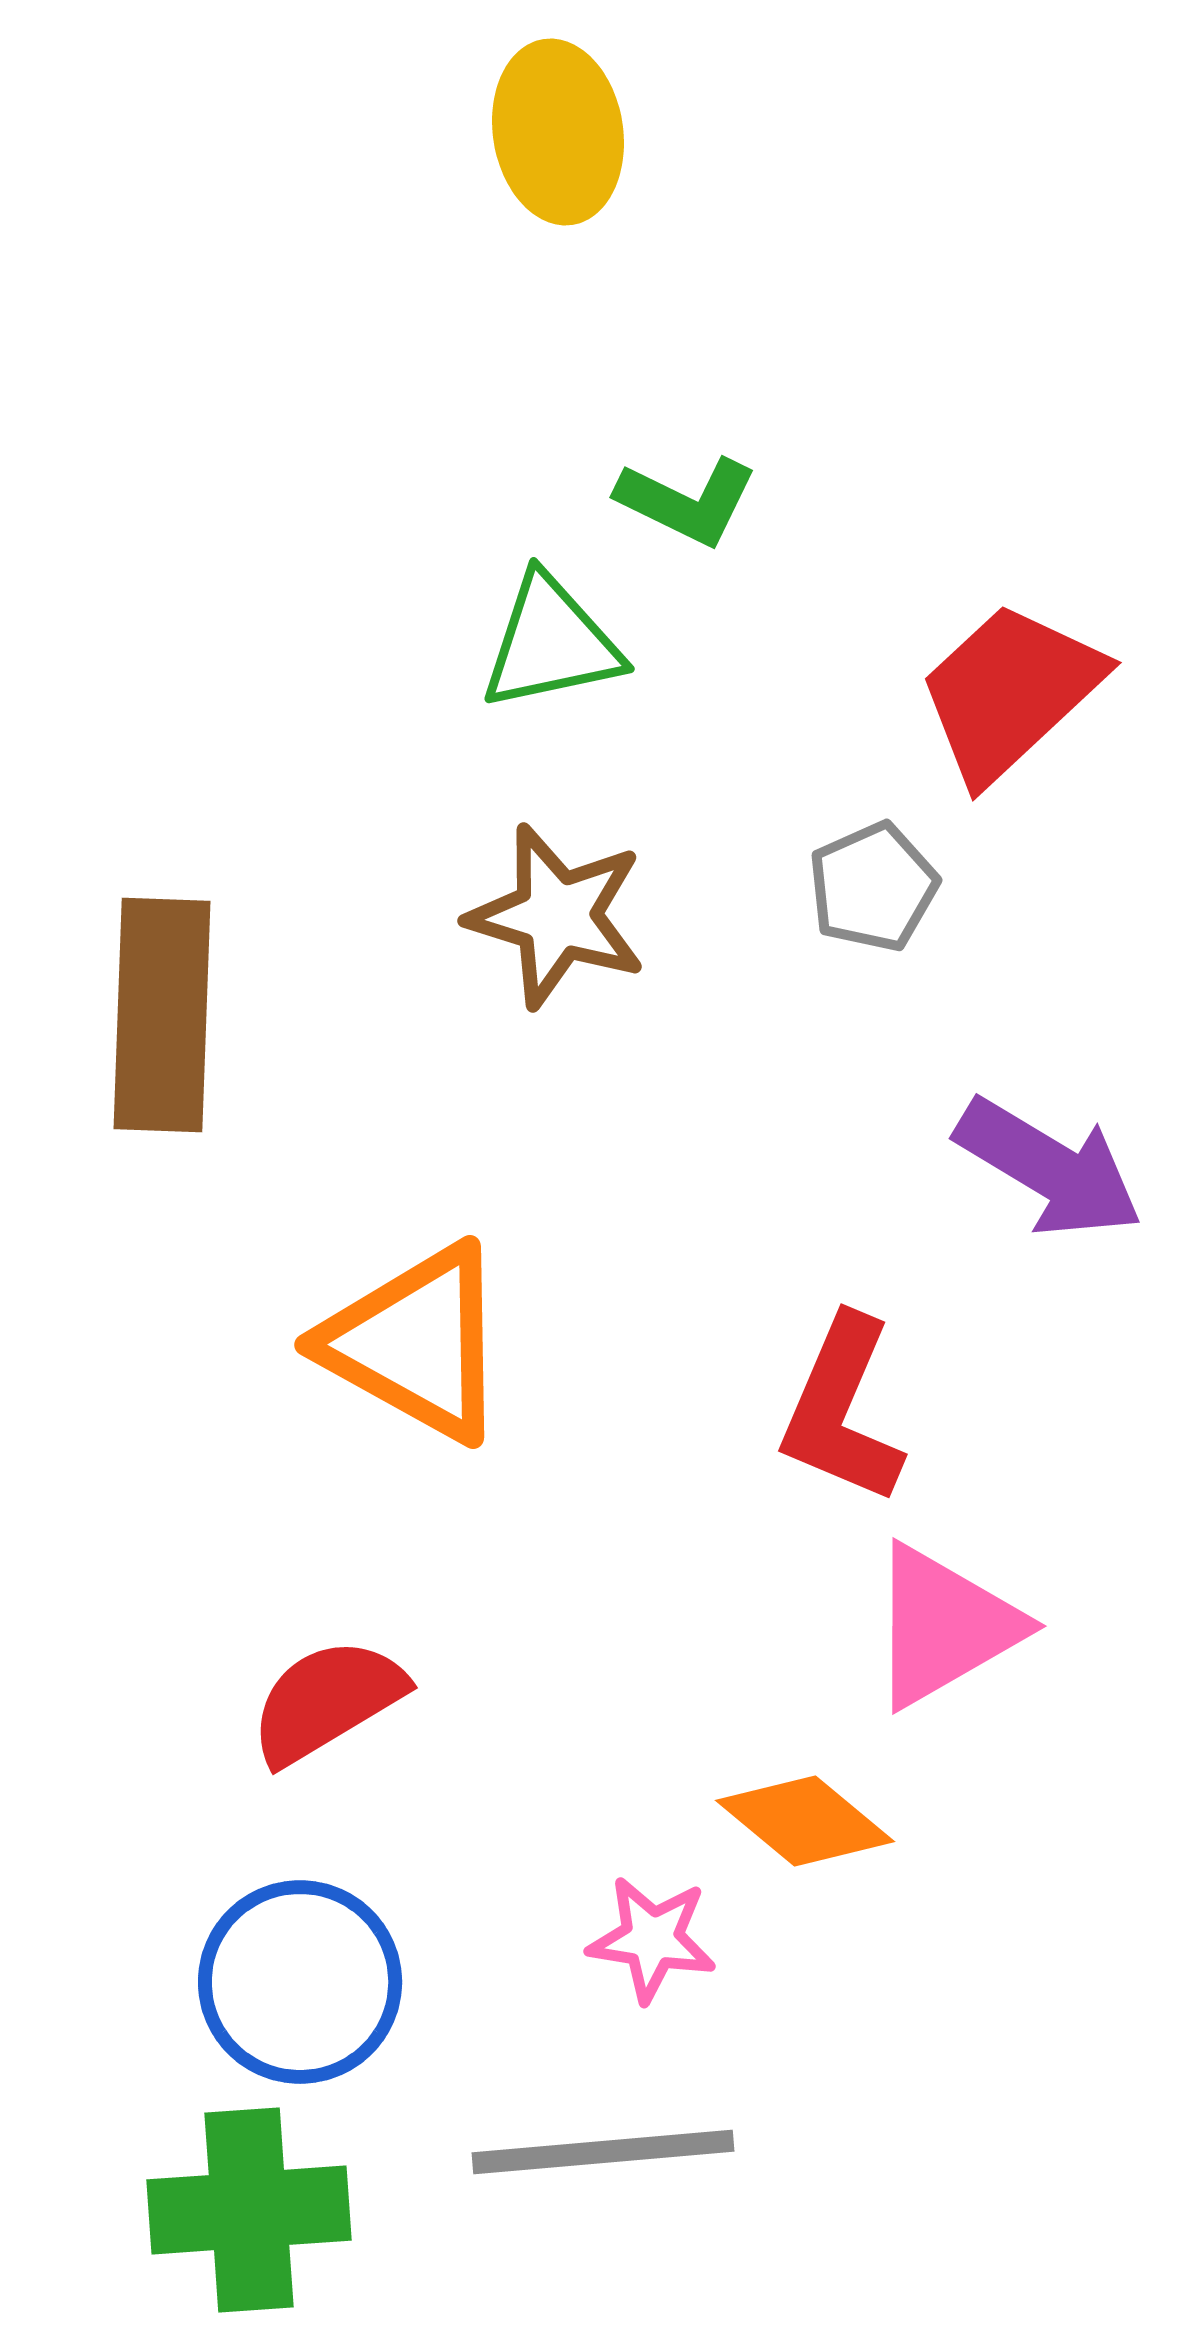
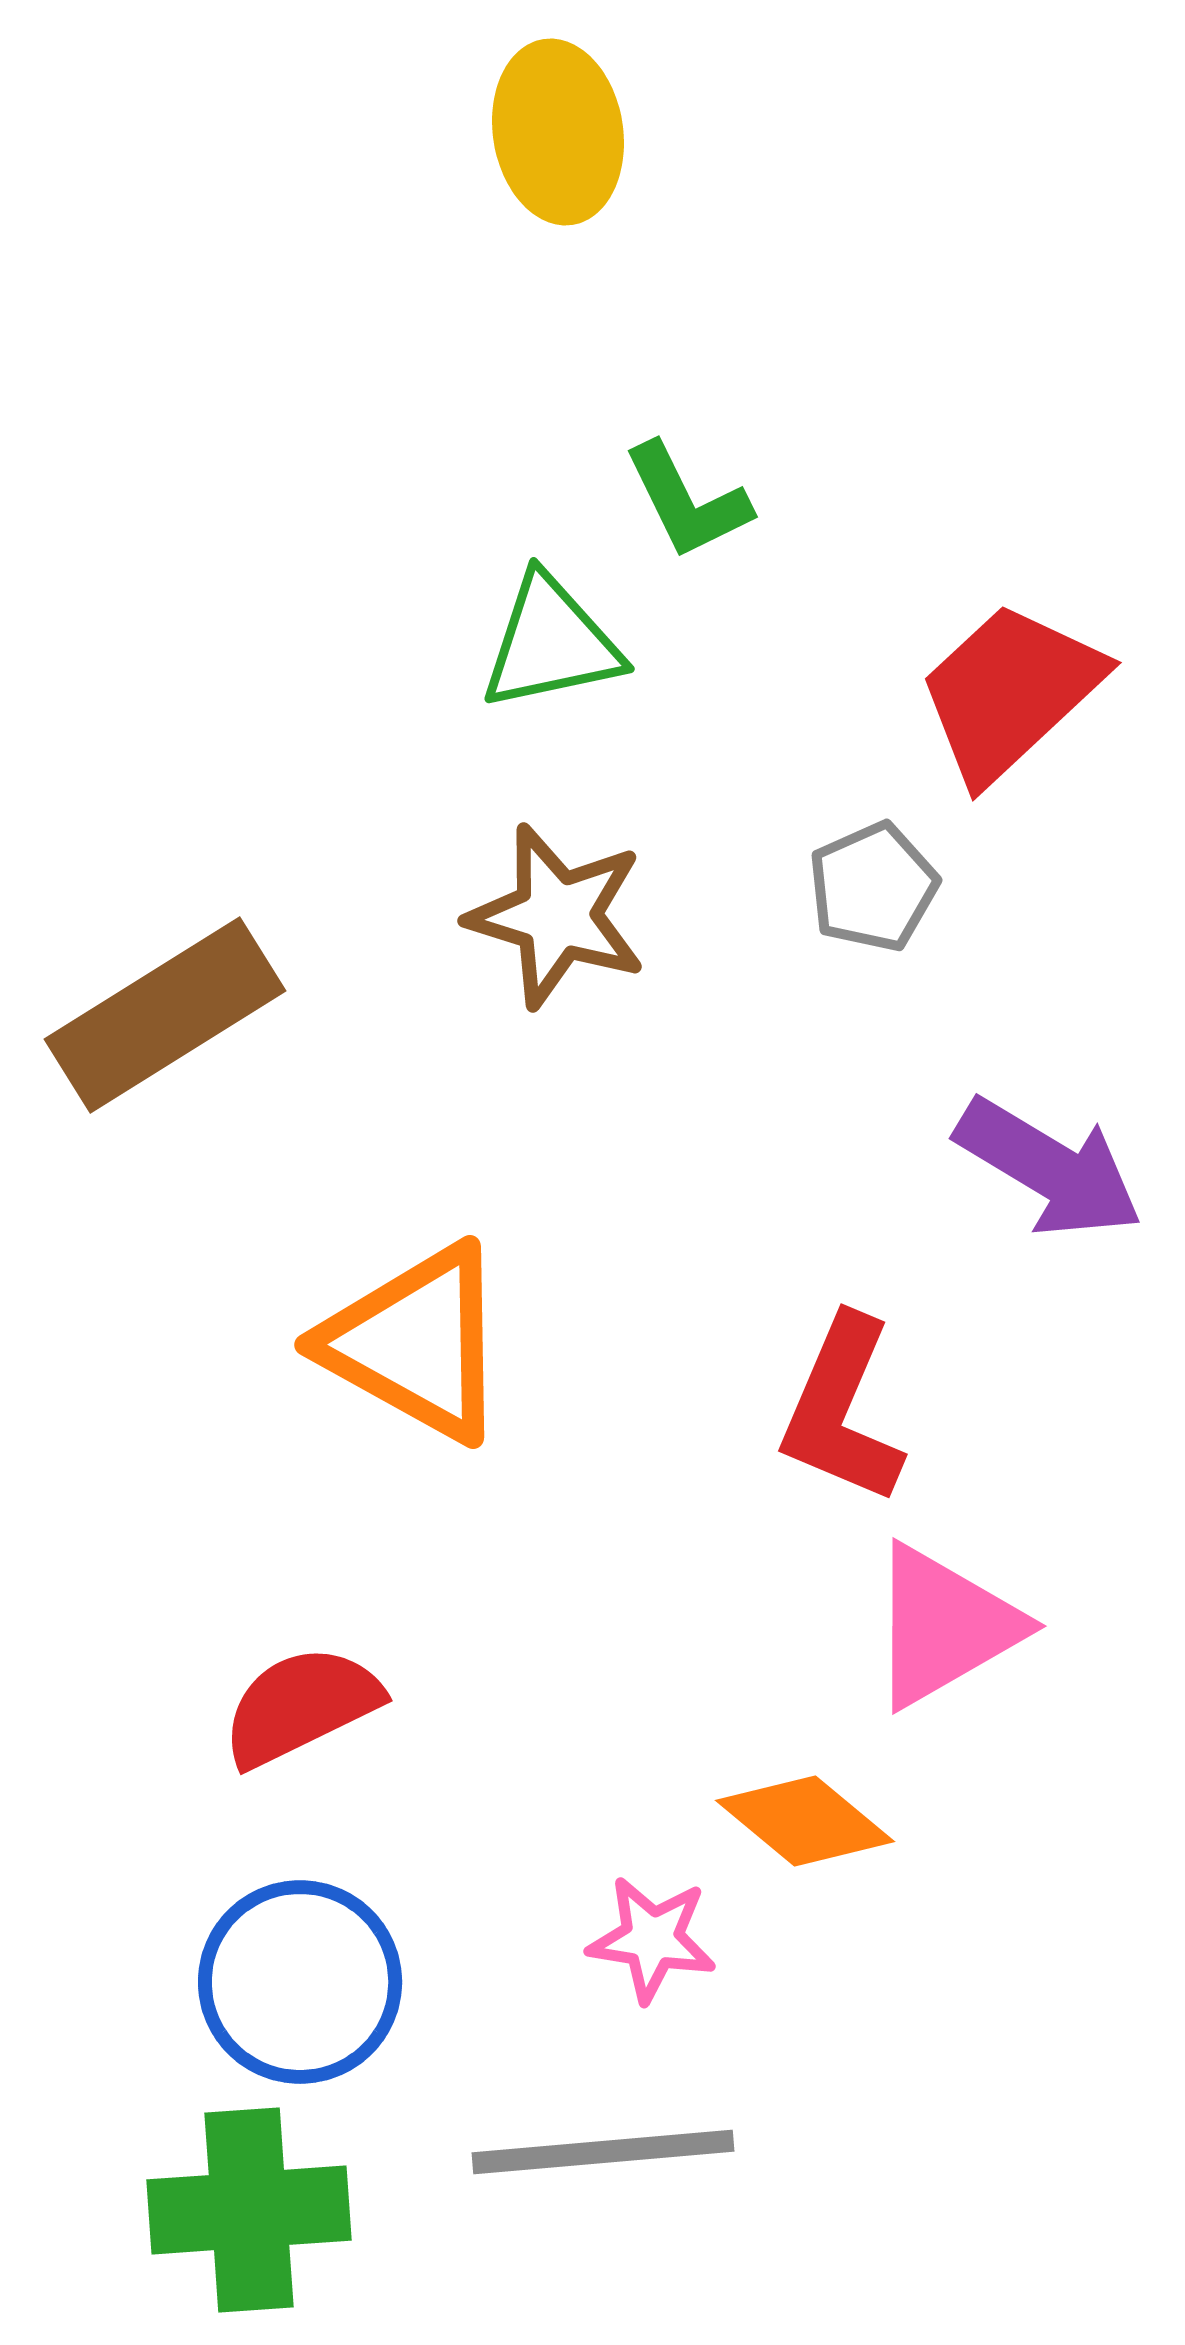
green L-shape: rotated 38 degrees clockwise
brown rectangle: moved 3 px right; rotated 56 degrees clockwise
red semicircle: moved 26 px left, 5 px down; rotated 5 degrees clockwise
